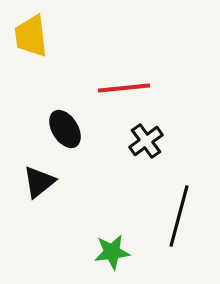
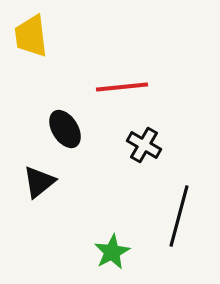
red line: moved 2 px left, 1 px up
black cross: moved 2 px left, 4 px down; rotated 24 degrees counterclockwise
green star: rotated 21 degrees counterclockwise
